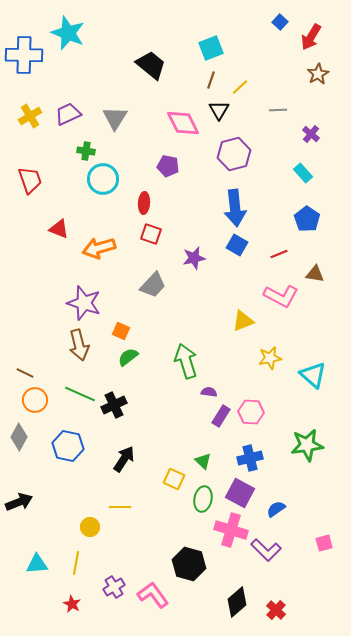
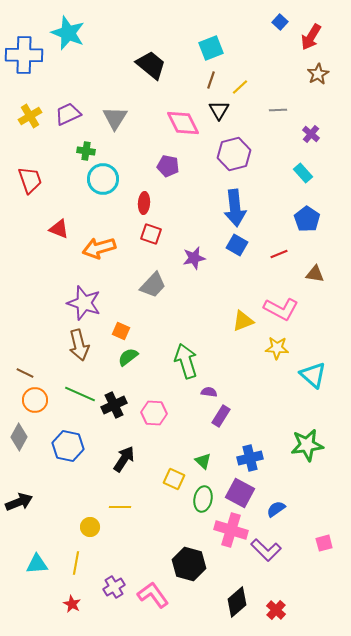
pink L-shape at (281, 296): moved 13 px down
yellow star at (270, 358): moved 7 px right, 10 px up; rotated 15 degrees clockwise
pink hexagon at (251, 412): moved 97 px left, 1 px down
